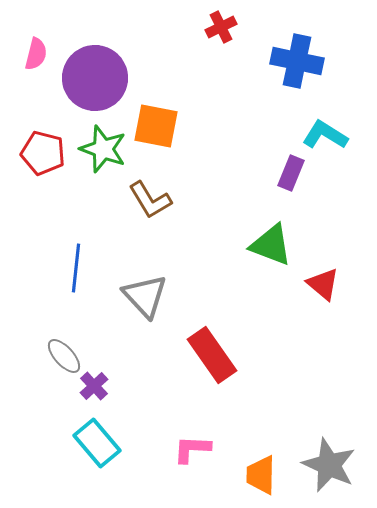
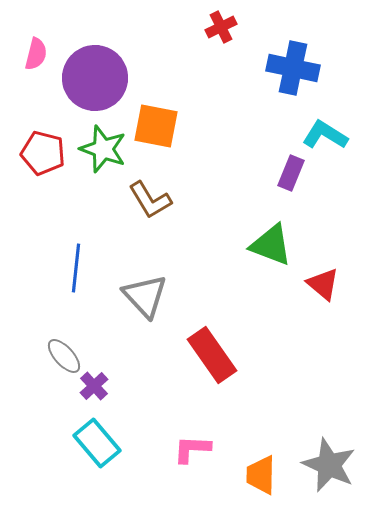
blue cross: moved 4 px left, 7 px down
